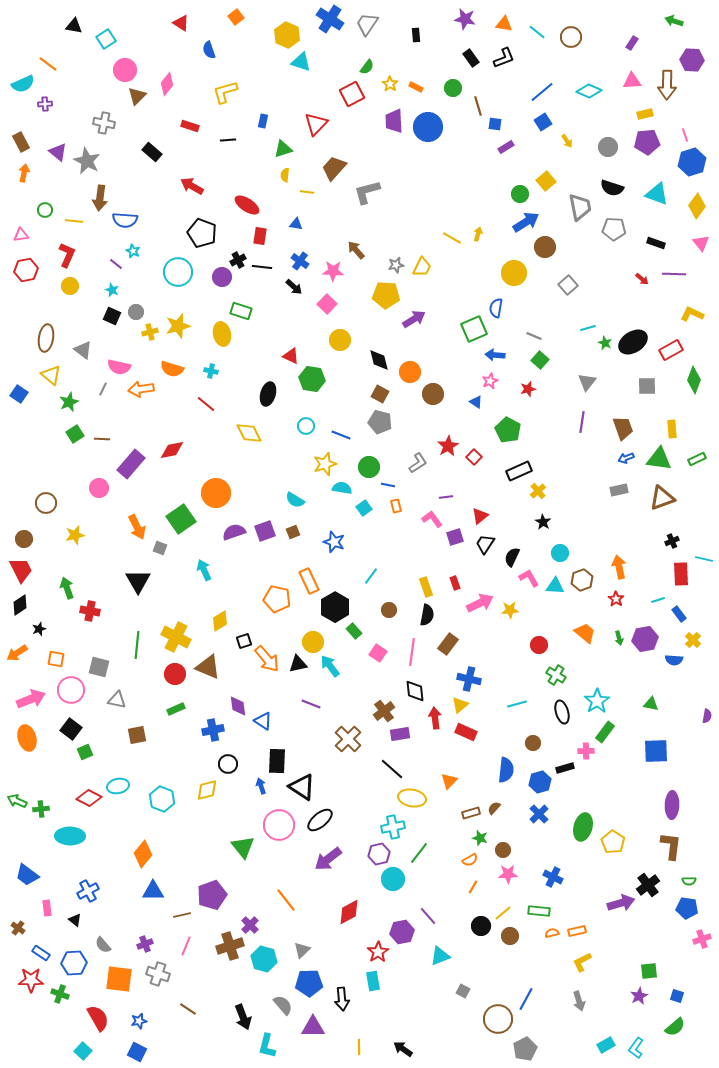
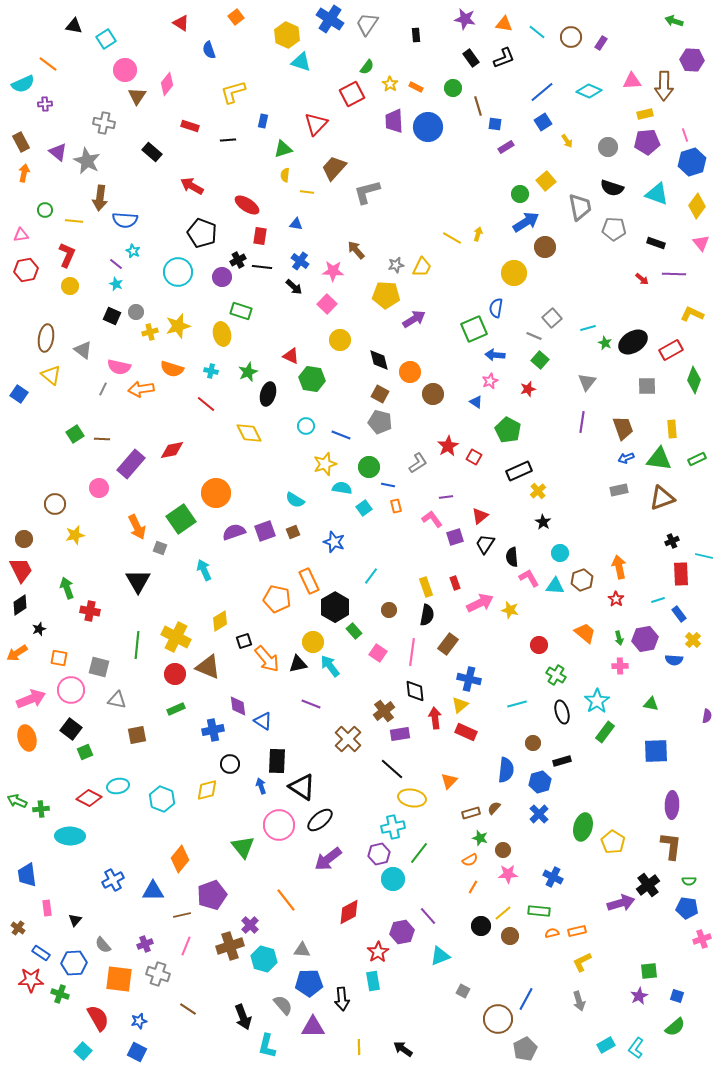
purple rectangle at (632, 43): moved 31 px left
brown arrow at (667, 85): moved 3 px left, 1 px down
yellow L-shape at (225, 92): moved 8 px right
brown triangle at (137, 96): rotated 12 degrees counterclockwise
gray square at (568, 285): moved 16 px left, 33 px down
cyan star at (112, 290): moved 4 px right, 6 px up
green star at (69, 402): moved 179 px right, 30 px up
red square at (474, 457): rotated 14 degrees counterclockwise
brown circle at (46, 503): moved 9 px right, 1 px down
black semicircle at (512, 557): rotated 30 degrees counterclockwise
cyan line at (704, 559): moved 3 px up
yellow star at (510, 610): rotated 18 degrees clockwise
orange square at (56, 659): moved 3 px right, 1 px up
pink cross at (586, 751): moved 34 px right, 85 px up
black circle at (228, 764): moved 2 px right
black rectangle at (565, 768): moved 3 px left, 7 px up
orange diamond at (143, 854): moved 37 px right, 5 px down
blue trapezoid at (27, 875): rotated 45 degrees clockwise
blue cross at (88, 891): moved 25 px right, 11 px up
black triangle at (75, 920): rotated 32 degrees clockwise
gray triangle at (302, 950): rotated 48 degrees clockwise
